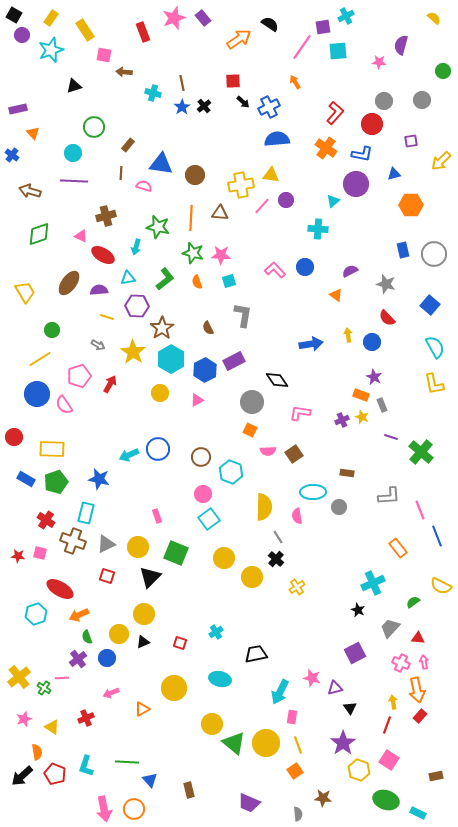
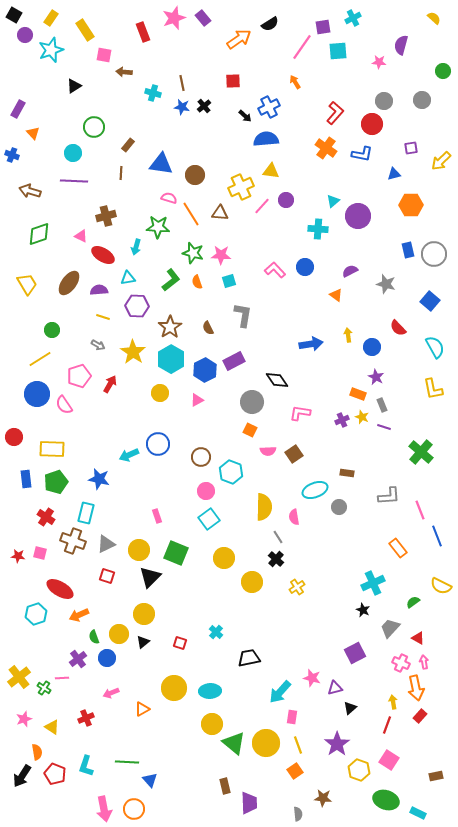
cyan cross at (346, 16): moved 7 px right, 2 px down
black semicircle at (270, 24): rotated 114 degrees clockwise
purple circle at (22, 35): moved 3 px right
black triangle at (74, 86): rotated 14 degrees counterclockwise
black arrow at (243, 102): moved 2 px right, 14 px down
blue star at (182, 107): rotated 28 degrees counterclockwise
purple rectangle at (18, 109): rotated 48 degrees counterclockwise
blue semicircle at (277, 139): moved 11 px left
purple square at (411, 141): moved 7 px down
blue cross at (12, 155): rotated 16 degrees counterclockwise
yellow triangle at (271, 175): moved 4 px up
purple circle at (356, 184): moved 2 px right, 32 px down
yellow cross at (241, 185): moved 2 px down; rotated 15 degrees counterclockwise
pink semicircle at (144, 186): moved 25 px right, 12 px down
orange line at (191, 218): moved 4 px up; rotated 35 degrees counterclockwise
green star at (158, 227): rotated 10 degrees counterclockwise
blue rectangle at (403, 250): moved 5 px right
green L-shape at (165, 279): moved 6 px right, 1 px down
yellow trapezoid at (25, 292): moved 2 px right, 8 px up
blue square at (430, 305): moved 4 px up
yellow line at (107, 317): moved 4 px left
red semicircle at (387, 318): moved 11 px right, 10 px down
brown star at (162, 328): moved 8 px right, 1 px up
blue circle at (372, 342): moved 5 px down
purple star at (374, 377): moved 2 px right
yellow L-shape at (434, 384): moved 1 px left, 5 px down
orange rectangle at (361, 395): moved 3 px left, 1 px up
purple line at (391, 437): moved 7 px left, 10 px up
blue circle at (158, 449): moved 5 px up
blue rectangle at (26, 479): rotated 54 degrees clockwise
cyan ellipse at (313, 492): moved 2 px right, 2 px up; rotated 20 degrees counterclockwise
pink circle at (203, 494): moved 3 px right, 3 px up
pink semicircle at (297, 516): moved 3 px left, 1 px down
red cross at (46, 520): moved 3 px up
yellow circle at (138, 547): moved 1 px right, 3 px down
yellow circle at (252, 577): moved 5 px down
black star at (358, 610): moved 5 px right
cyan cross at (216, 632): rotated 16 degrees counterclockwise
green semicircle at (87, 637): moved 7 px right
red triangle at (418, 638): rotated 24 degrees clockwise
black triangle at (143, 642): rotated 16 degrees counterclockwise
black trapezoid at (256, 654): moved 7 px left, 4 px down
cyan ellipse at (220, 679): moved 10 px left, 12 px down; rotated 15 degrees counterclockwise
orange arrow at (417, 690): moved 1 px left, 2 px up
cyan arrow at (280, 692): rotated 15 degrees clockwise
black triangle at (350, 708): rotated 24 degrees clockwise
purple star at (343, 743): moved 6 px left, 1 px down
black arrow at (22, 776): rotated 15 degrees counterclockwise
brown rectangle at (189, 790): moved 36 px right, 4 px up
purple trapezoid at (249, 803): rotated 115 degrees counterclockwise
